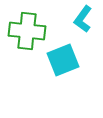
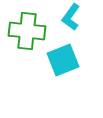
cyan L-shape: moved 12 px left, 2 px up
